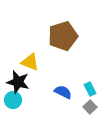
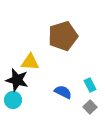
yellow triangle: rotated 18 degrees counterclockwise
black star: moved 1 px left, 2 px up
cyan rectangle: moved 4 px up
